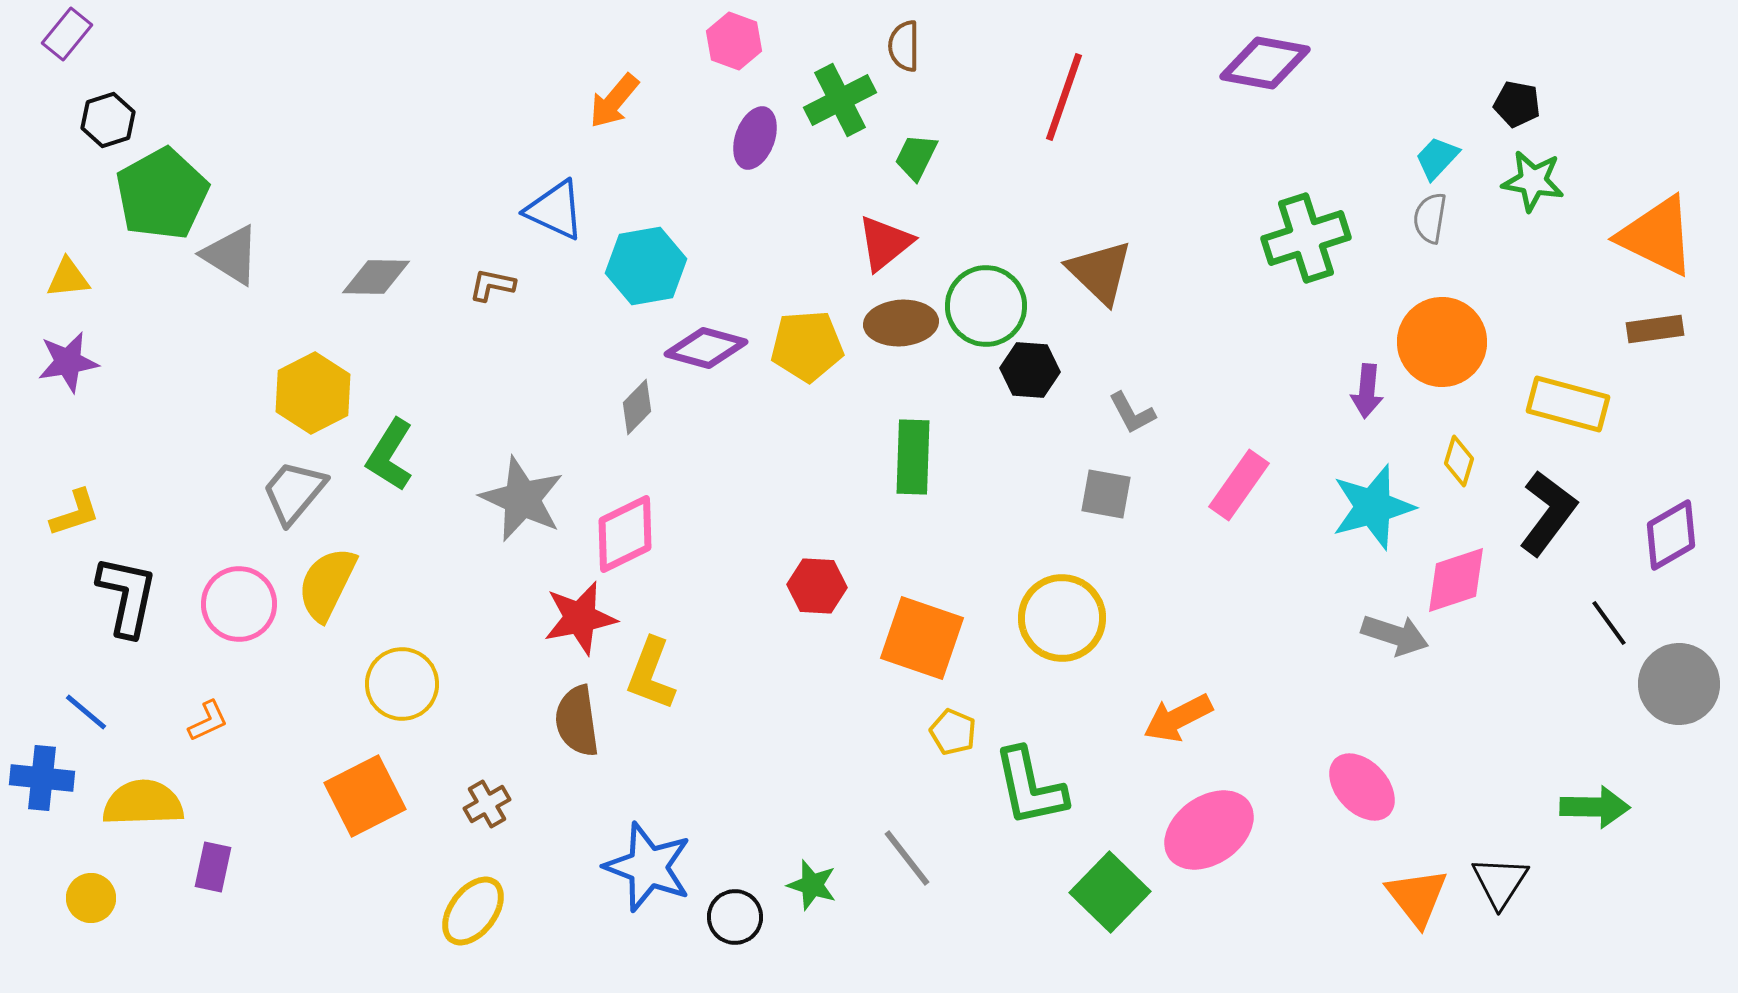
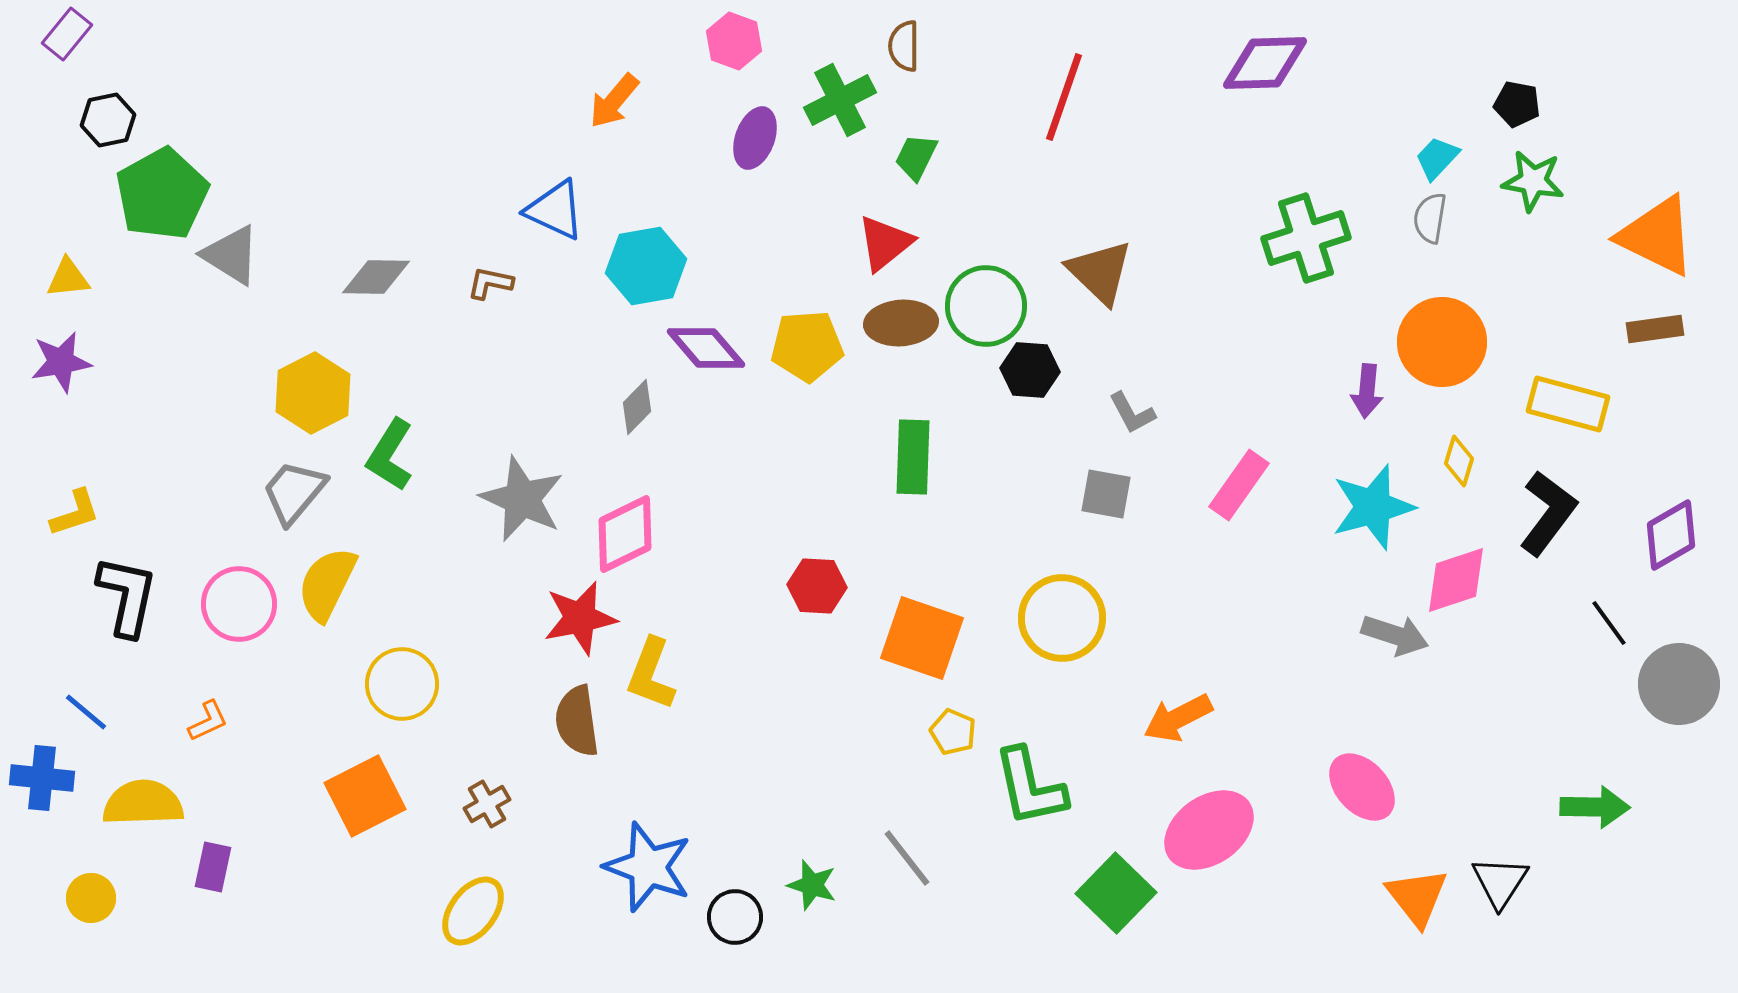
purple diamond at (1265, 63): rotated 12 degrees counterclockwise
black hexagon at (108, 120): rotated 6 degrees clockwise
brown L-shape at (492, 285): moved 2 px left, 2 px up
purple diamond at (706, 348): rotated 34 degrees clockwise
purple star at (68, 362): moved 7 px left
green square at (1110, 892): moved 6 px right, 1 px down
